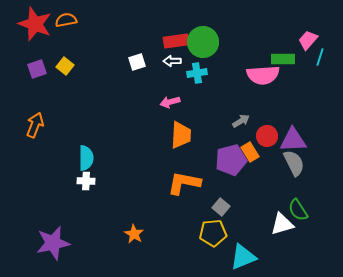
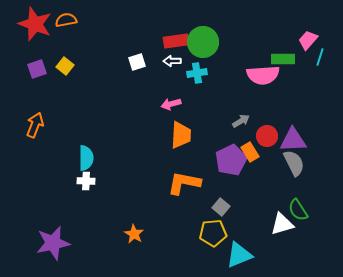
pink arrow: moved 1 px right, 2 px down
purple pentagon: rotated 12 degrees counterclockwise
cyan triangle: moved 4 px left, 2 px up
